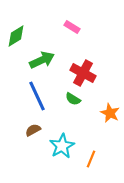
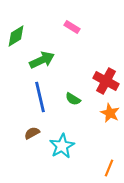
red cross: moved 23 px right, 8 px down
blue line: moved 3 px right, 1 px down; rotated 12 degrees clockwise
brown semicircle: moved 1 px left, 3 px down
orange line: moved 18 px right, 9 px down
